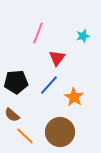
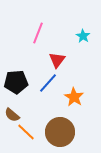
cyan star: rotated 24 degrees counterclockwise
red triangle: moved 2 px down
blue line: moved 1 px left, 2 px up
orange line: moved 1 px right, 4 px up
